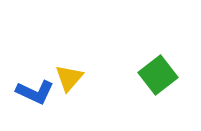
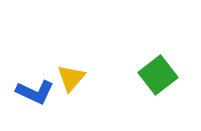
yellow triangle: moved 2 px right
